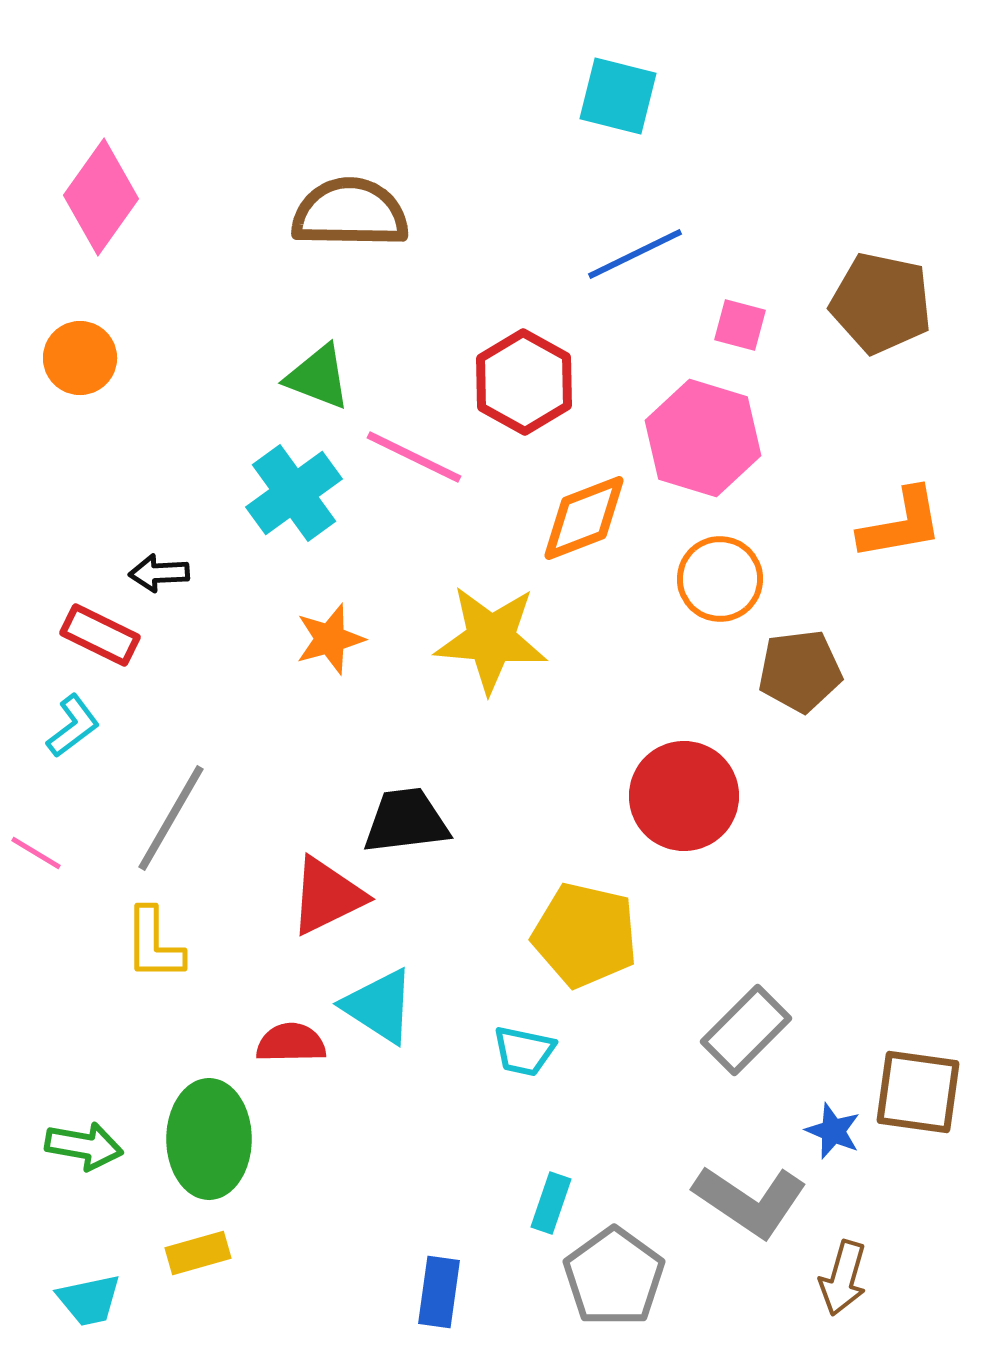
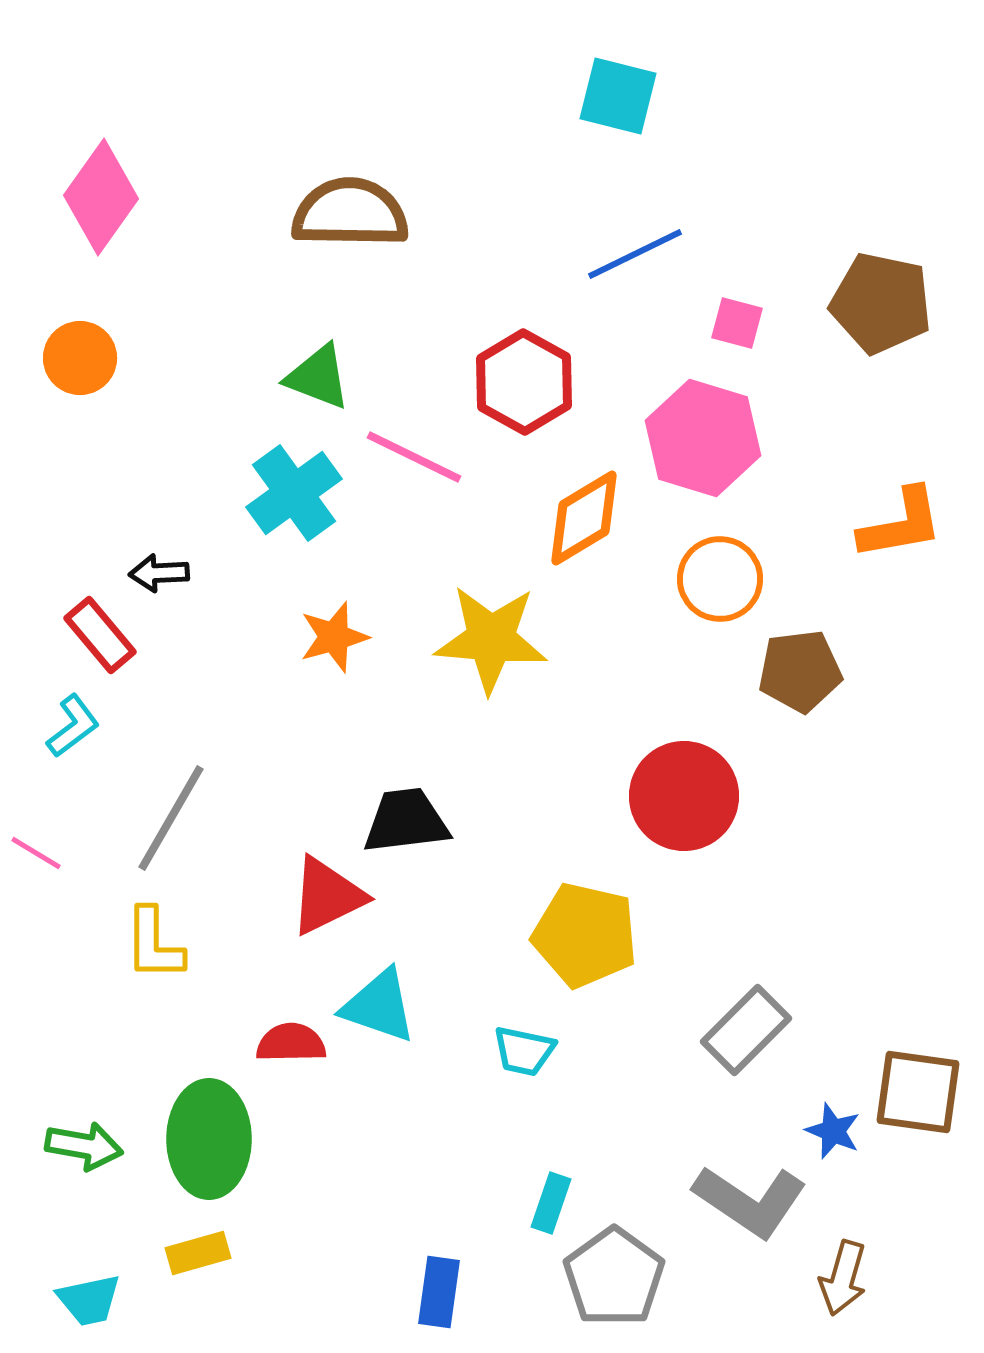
pink square at (740, 325): moved 3 px left, 2 px up
orange diamond at (584, 518): rotated 10 degrees counterclockwise
red rectangle at (100, 635): rotated 24 degrees clockwise
orange star at (330, 639): moved 4 px right, 2 px up
cyan triangle at (379, 1006): rotated 14 degrees counterclockwise
